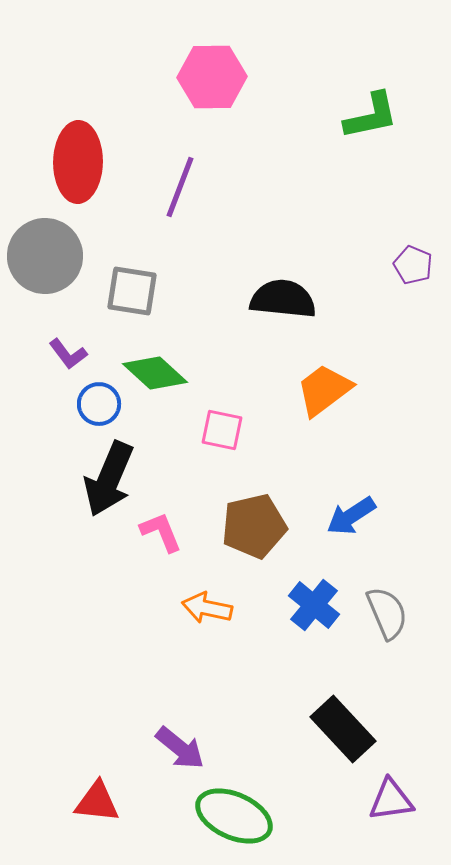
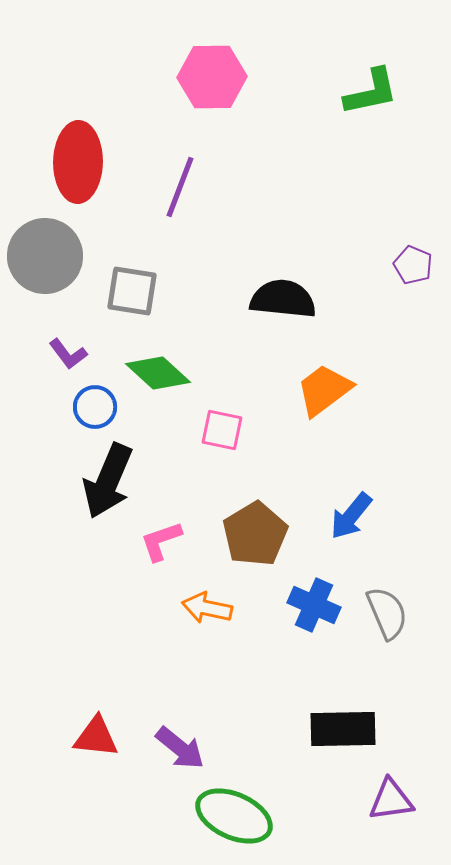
green L-shape: moved 24 px up
green diamond: moved 3 px right
blue circle: moved 4 px left, 3 px down
black arrow: moved 1 px left, 2 px down
blue arrow: rotated 18 degrees counterclockwise
brown pentagon: moved 1 px right, 8 px down; rotated 18 degrees counterclockwise
pink L-shape: moved 9 px down; rotated 87 degrees counterclockwise
blue cross: rotated 15 degrees counterclockwise
black rectangle: rotated 48 degrees counterclockwise
red triangle: moved 1 px left, 65 px up
